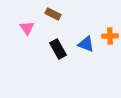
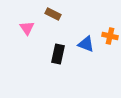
orange cross: rotated 14 degrees clockwise
black rectangle: moved 5 px down; rotated 42 degrees clockwise
